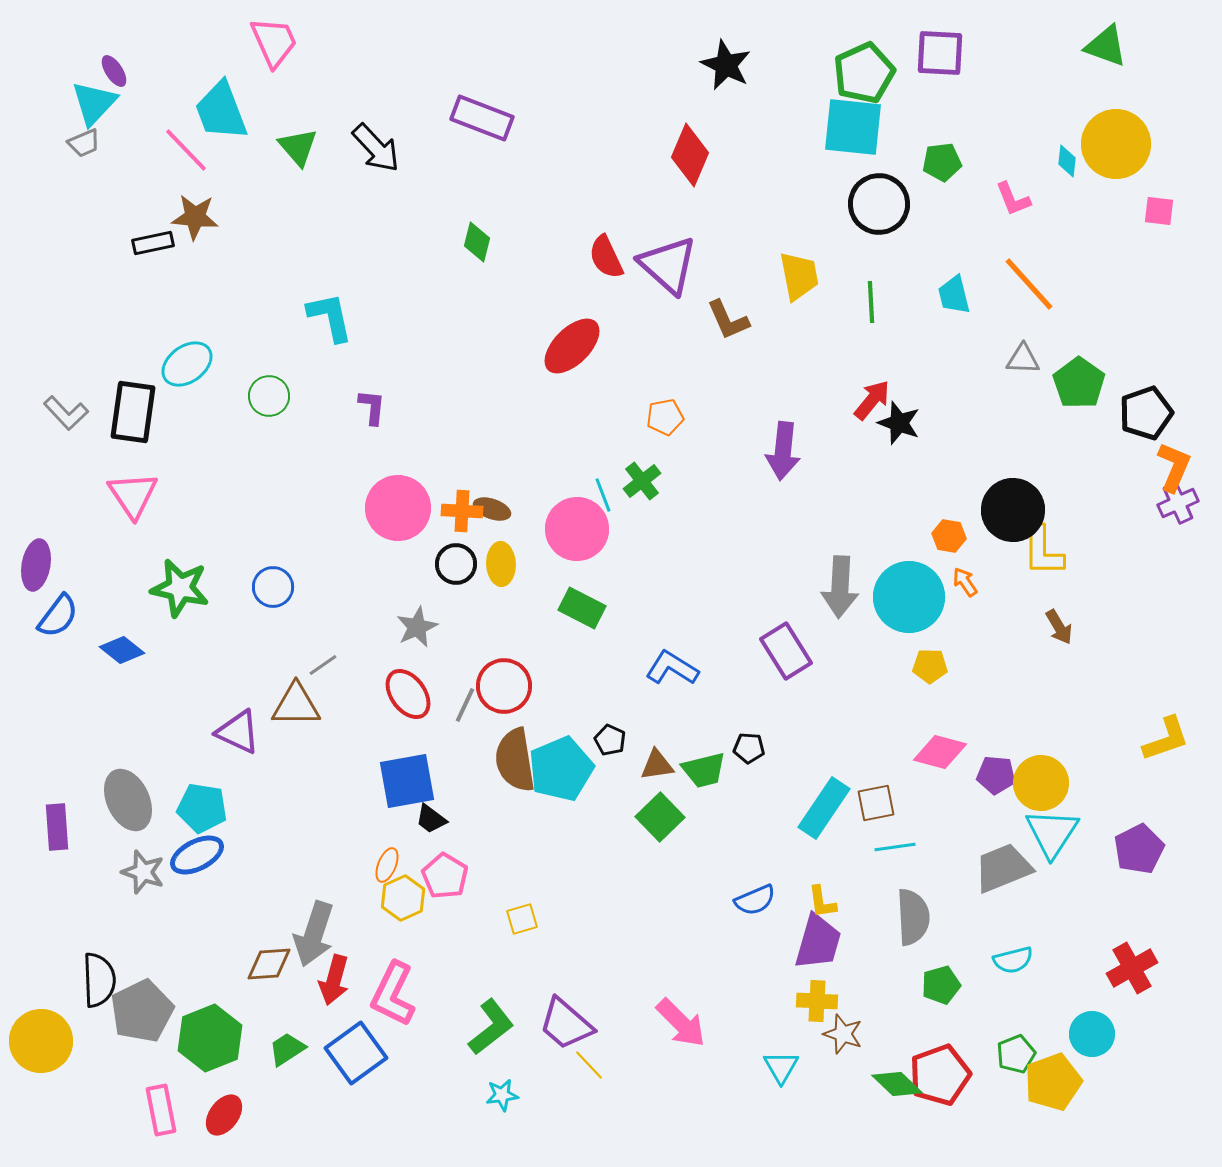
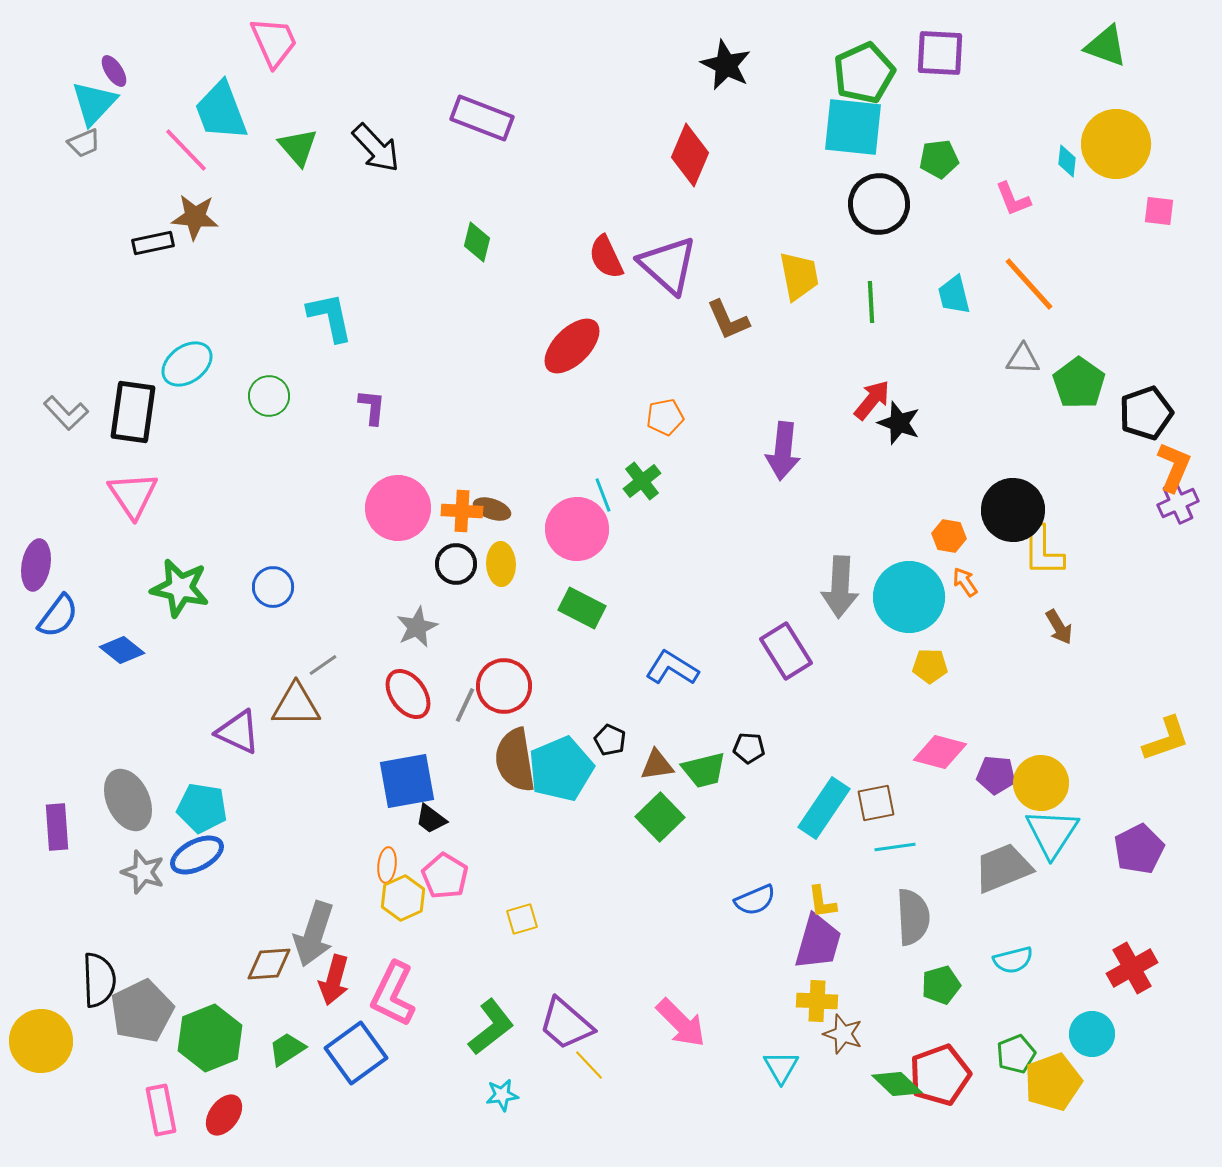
green pentagon at (942, 162): moved 3 px left, 3 px up
orange ellipse at (387, 865): rotated 16 degrees counterclockwise
